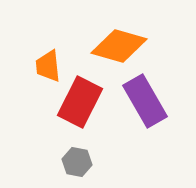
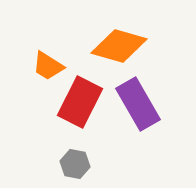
orange trapezoid: rotated 52 degrees counterclockwise
purple rectangle: moved 7 px left, 3 px down
gray hexagon: moved 2 px left, 2 px down
